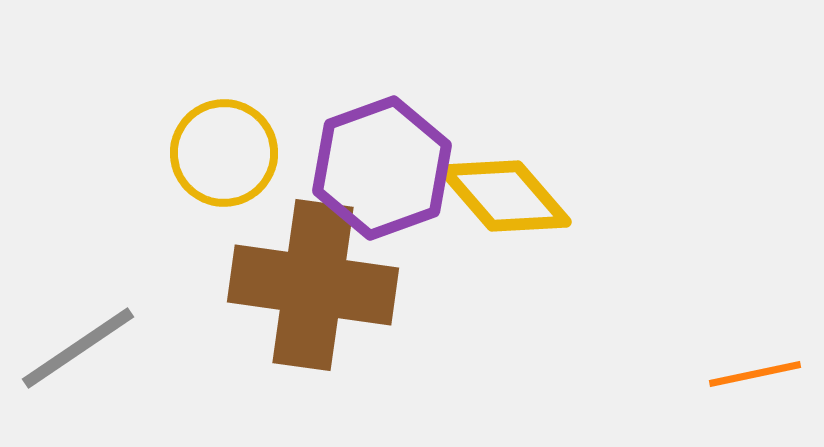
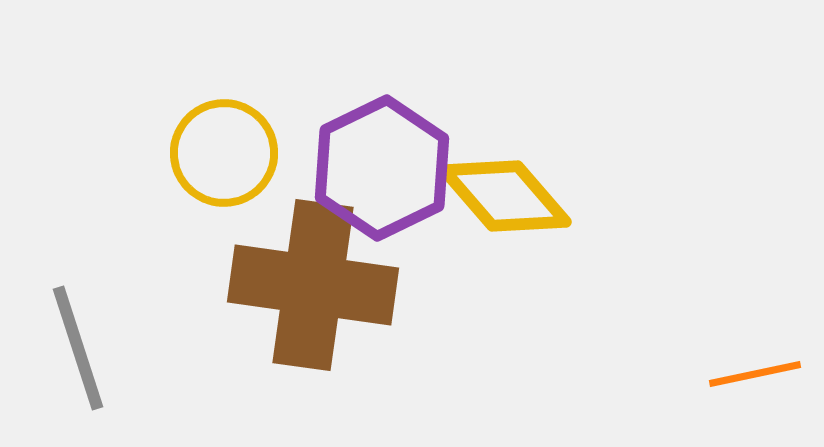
purple hexagon: rotated 6 degrees counterclockwise
gray line: rotated 74 degrees counterclockwise
